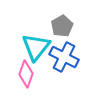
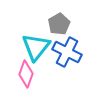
gray pentagon: moved 3 px left, 2 px up
blue cross: moved 3 px right, 5 px up
